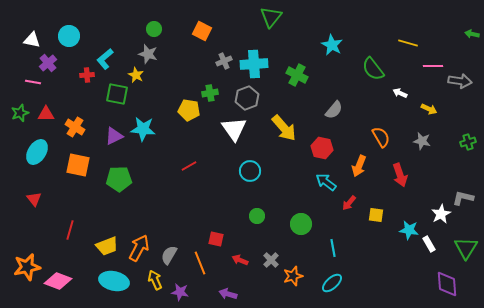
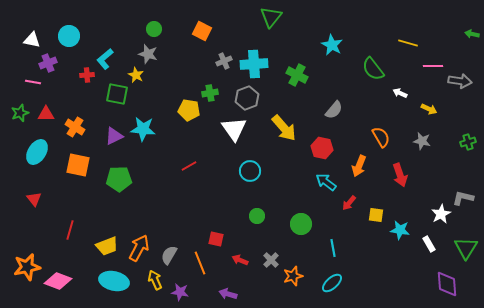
purple cross at (48, 63): rotated 18 degrees clockwise
cyan star at (409, 230): moved 9 px left
